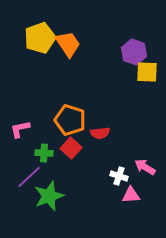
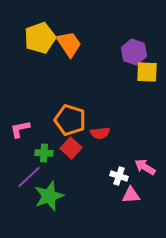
orange trapezoid: moved 1 px right
